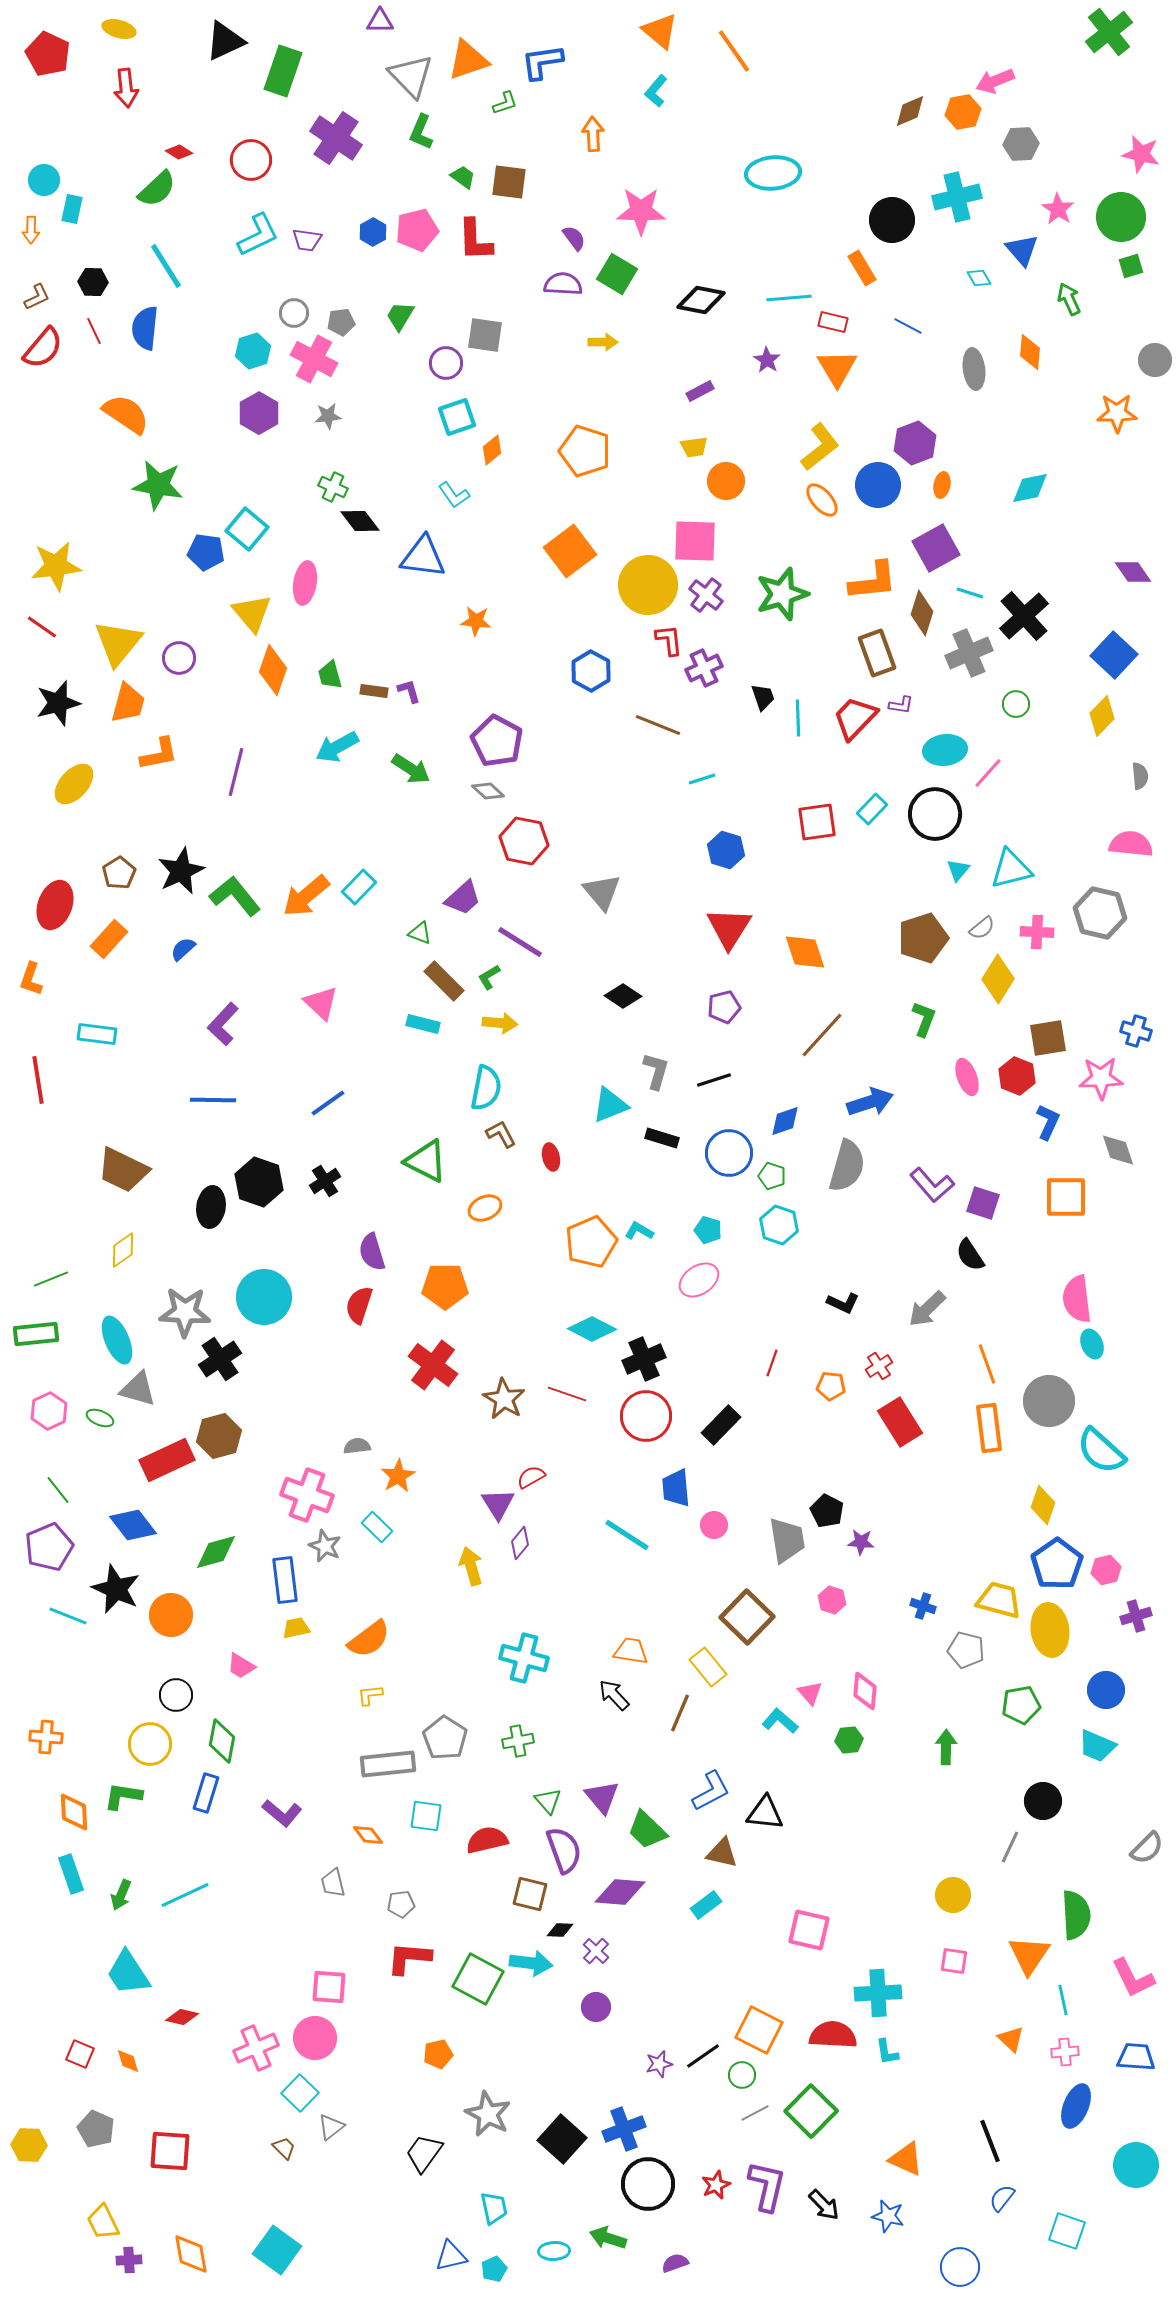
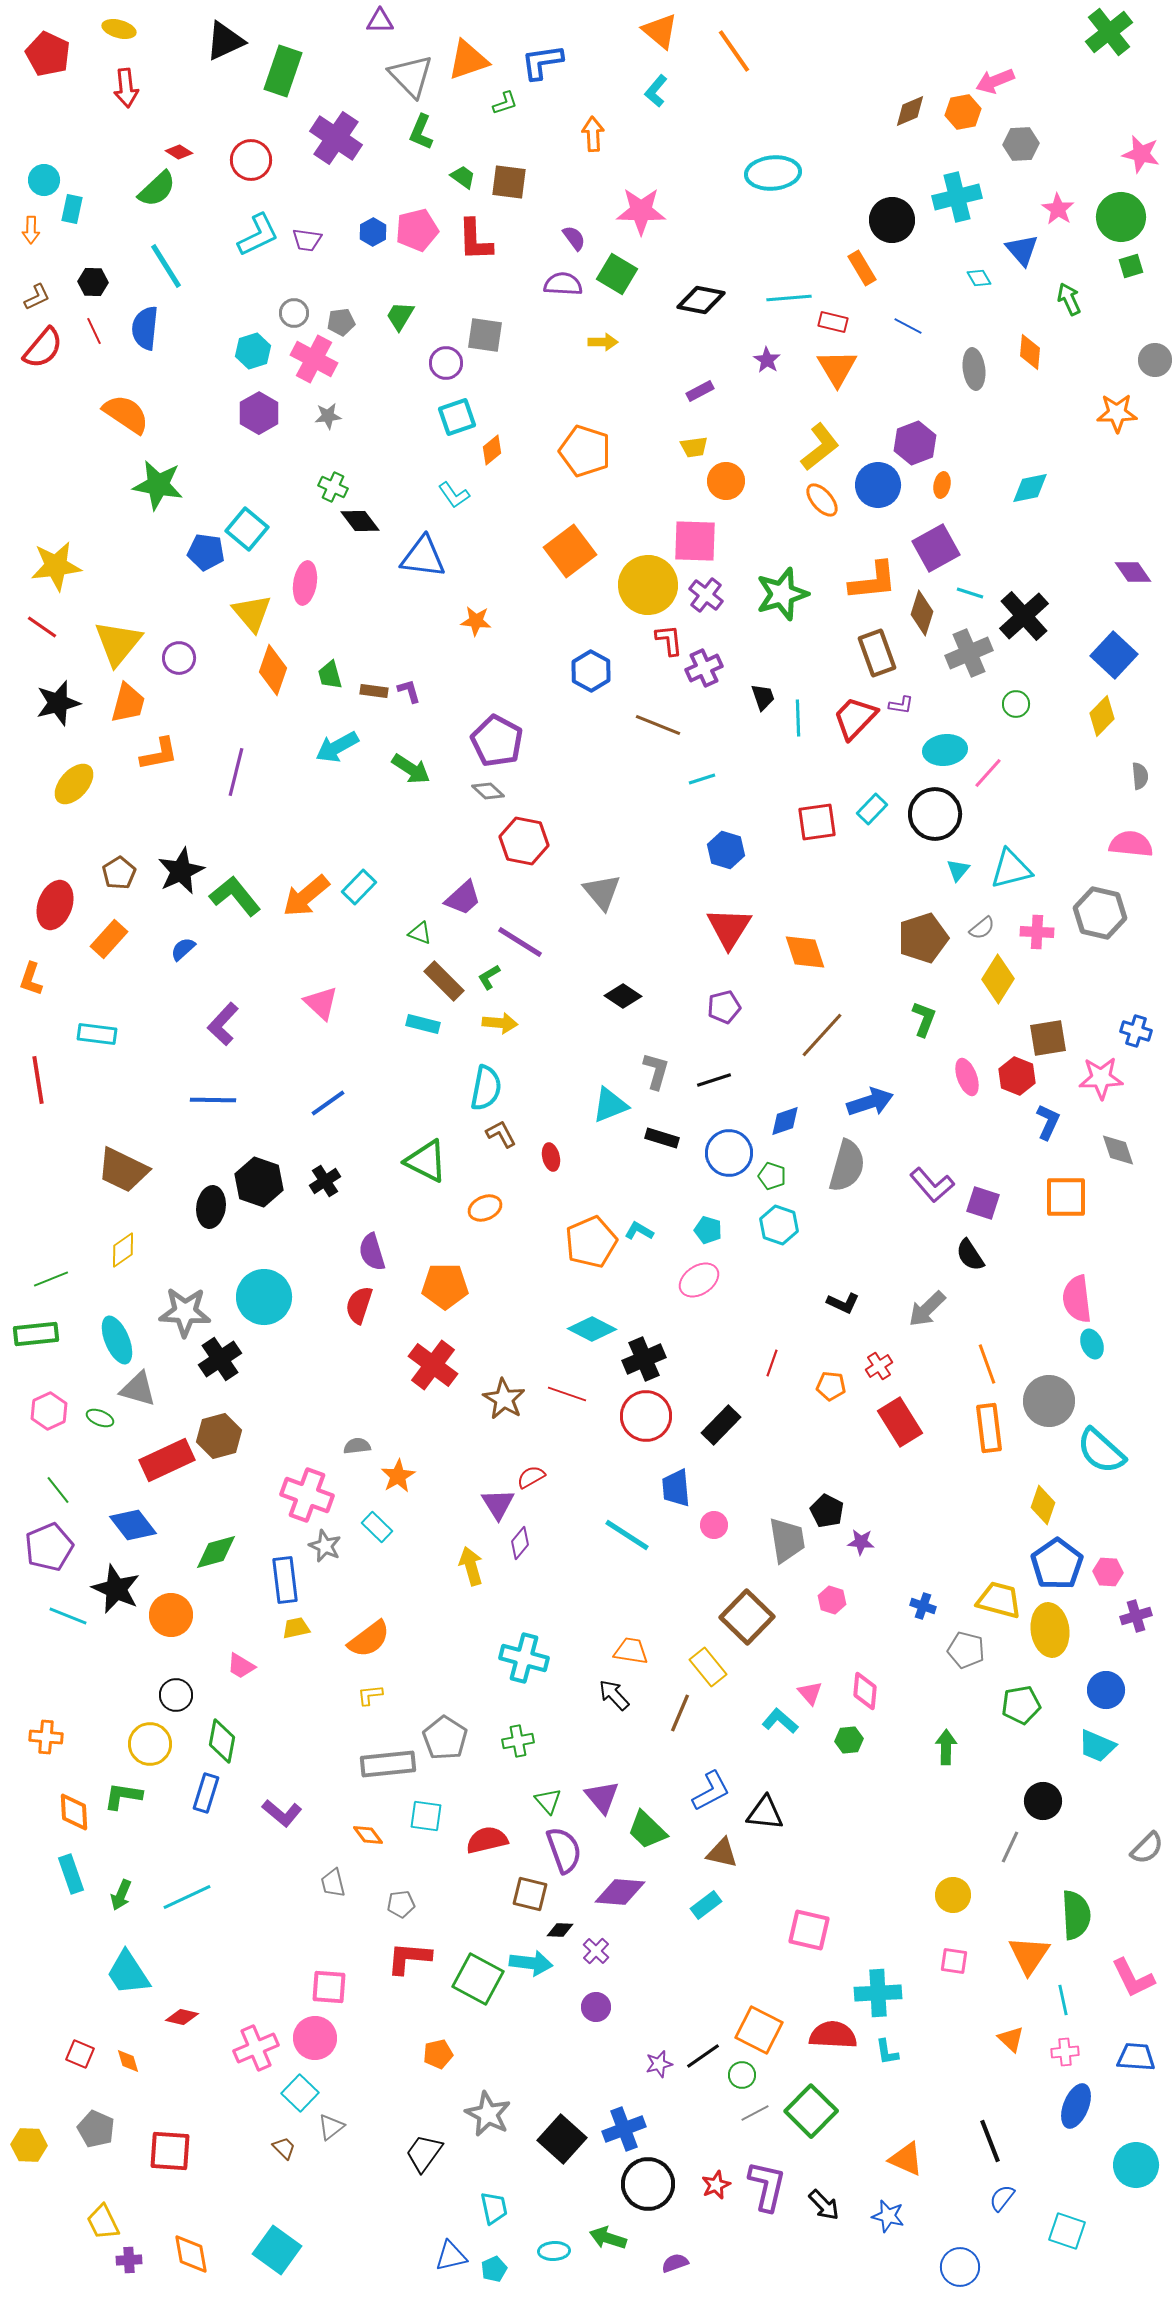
pink hexagon at (1106, 1570): moved 2 px right, 2 px down; rotated 16 degrees clockwise
cyan line at (185, 1895): moved 2 px right, 2 px down
